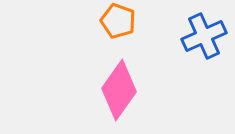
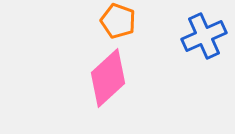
pink diamond: moved 11 px left, 12 px up; rotated 12 degrees clockwise
